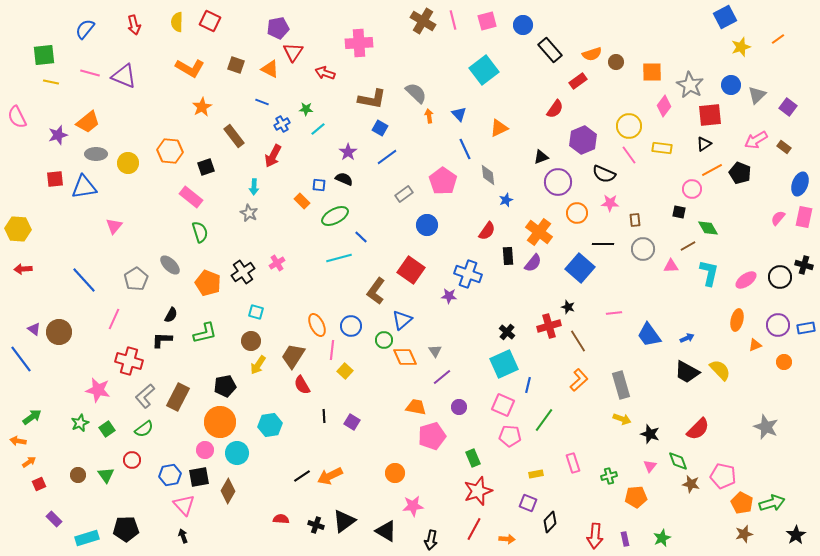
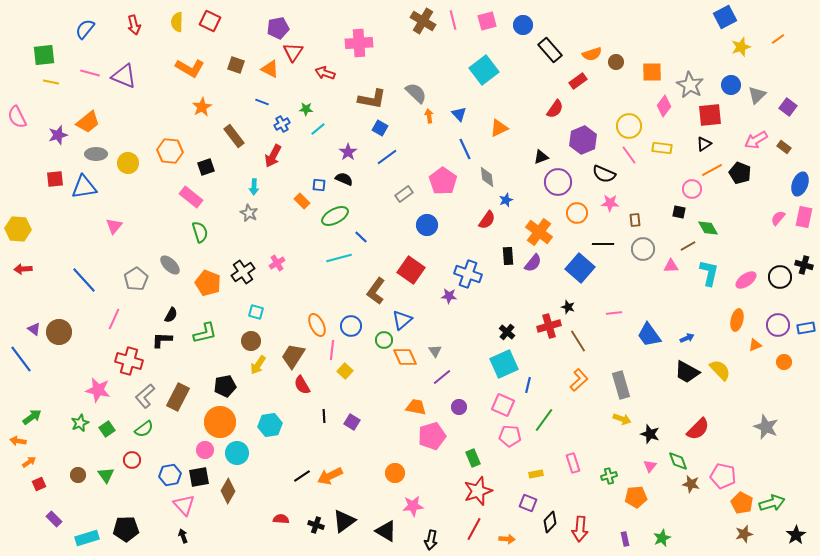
gray diamond at (488, 175): moved 1 px left, 2 px down
red semicircle at (487, 231): moved 11 px up
red arrow at (595, 536): moved 15 px left, 7 px up
